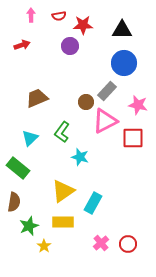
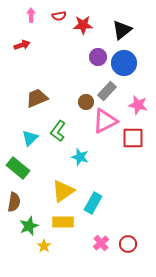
black triangle: rotated 40 degrees counterclockwise
purple circle: moved 28 px right, 11 px down
green L-shape: moved 4 px left, 1 px up
